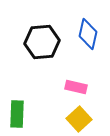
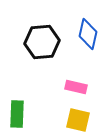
yellow square: moved 1 px left, 1 px down; rotated 35 degrees counterclockwise
